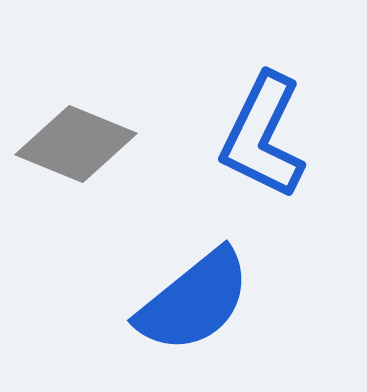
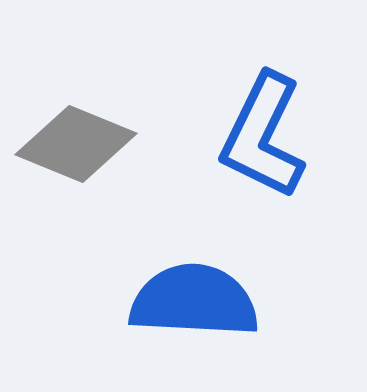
blue semicircle: rotated 138 degrees counterclockwise
